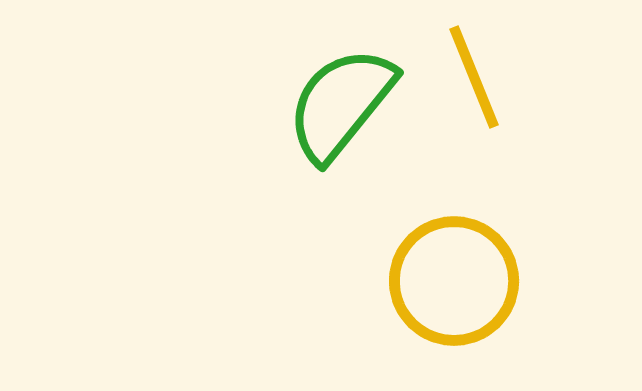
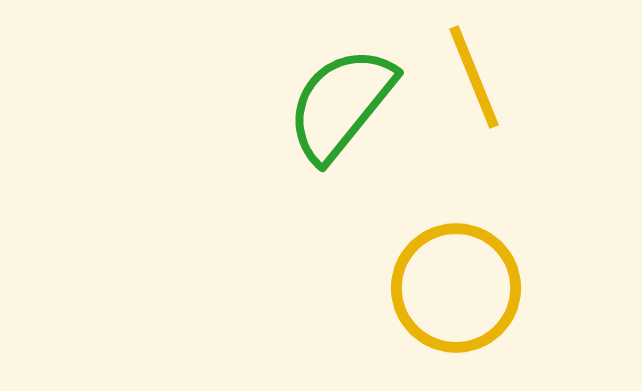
yellow circle: moved 2 px right, 7 px down
